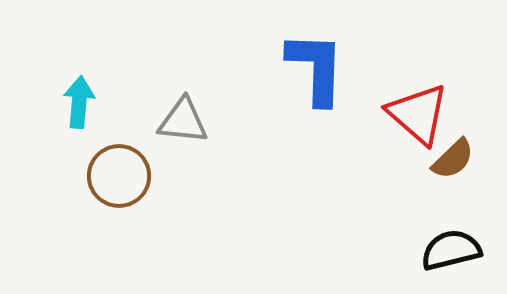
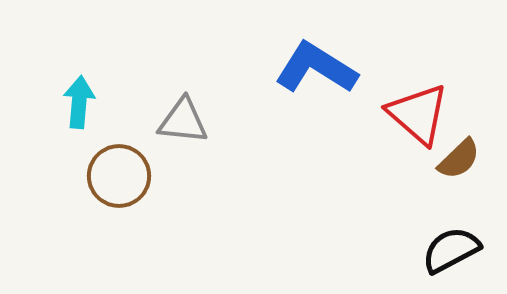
blue L-shape: rotated 60 degrees counterclockwise
brown semicircle: moved 6 px right
black semicircle: rotated 14 degrees counterclockwise
